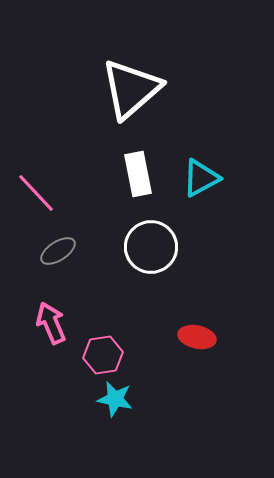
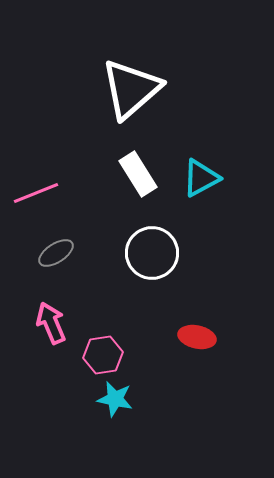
white rectangle: rotated 21 degrees counterclockwise
pink line: rotated 69 degrees counterclockwise
white circle: moved 1 px right, 6 px down
gray ellipse: moved 2 px left, 2 px down
